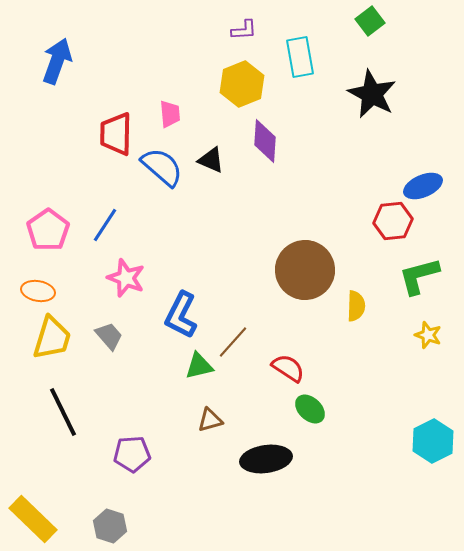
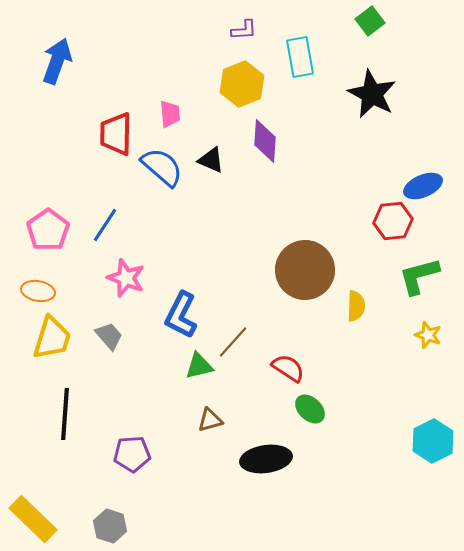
black line: moved 2 px right, 2 px down; rotated 30 degrees clockwise
